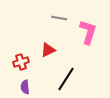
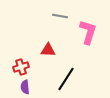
gray line: moved 1 px right, 2 px up
red triangle: rotated 28 degrees clockwise
red cross: moved 5 px down
